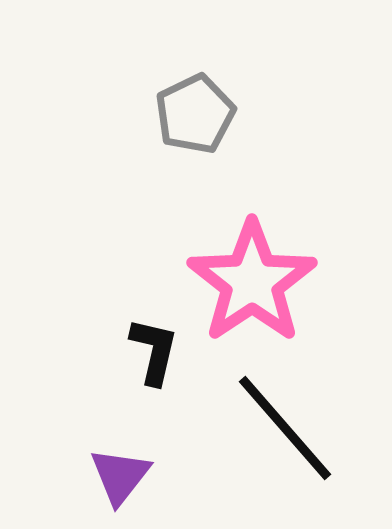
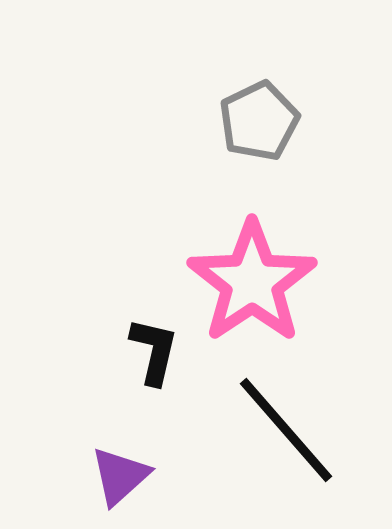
gray pentagon: moved 64 px right, 7 px down
black line: moved 1 px right, 2 px down
purple triangle: rotated 10 degrees clockwise
